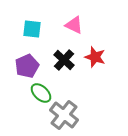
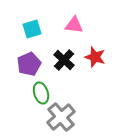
pink triangle: rotated 18 degrees counterclockwise
cyan square: rotated 24 degrees counterclockwise
purple pentagon: moved 2 px right, 2 px up
green ellipse: rotated 30 degrees clockwise
gray cross: moved 3 px left, 2 px down; rotated 12 degrees clockwise
